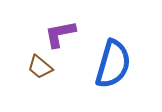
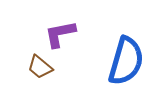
blue semicircle: moved 13 px right, 3 px up
